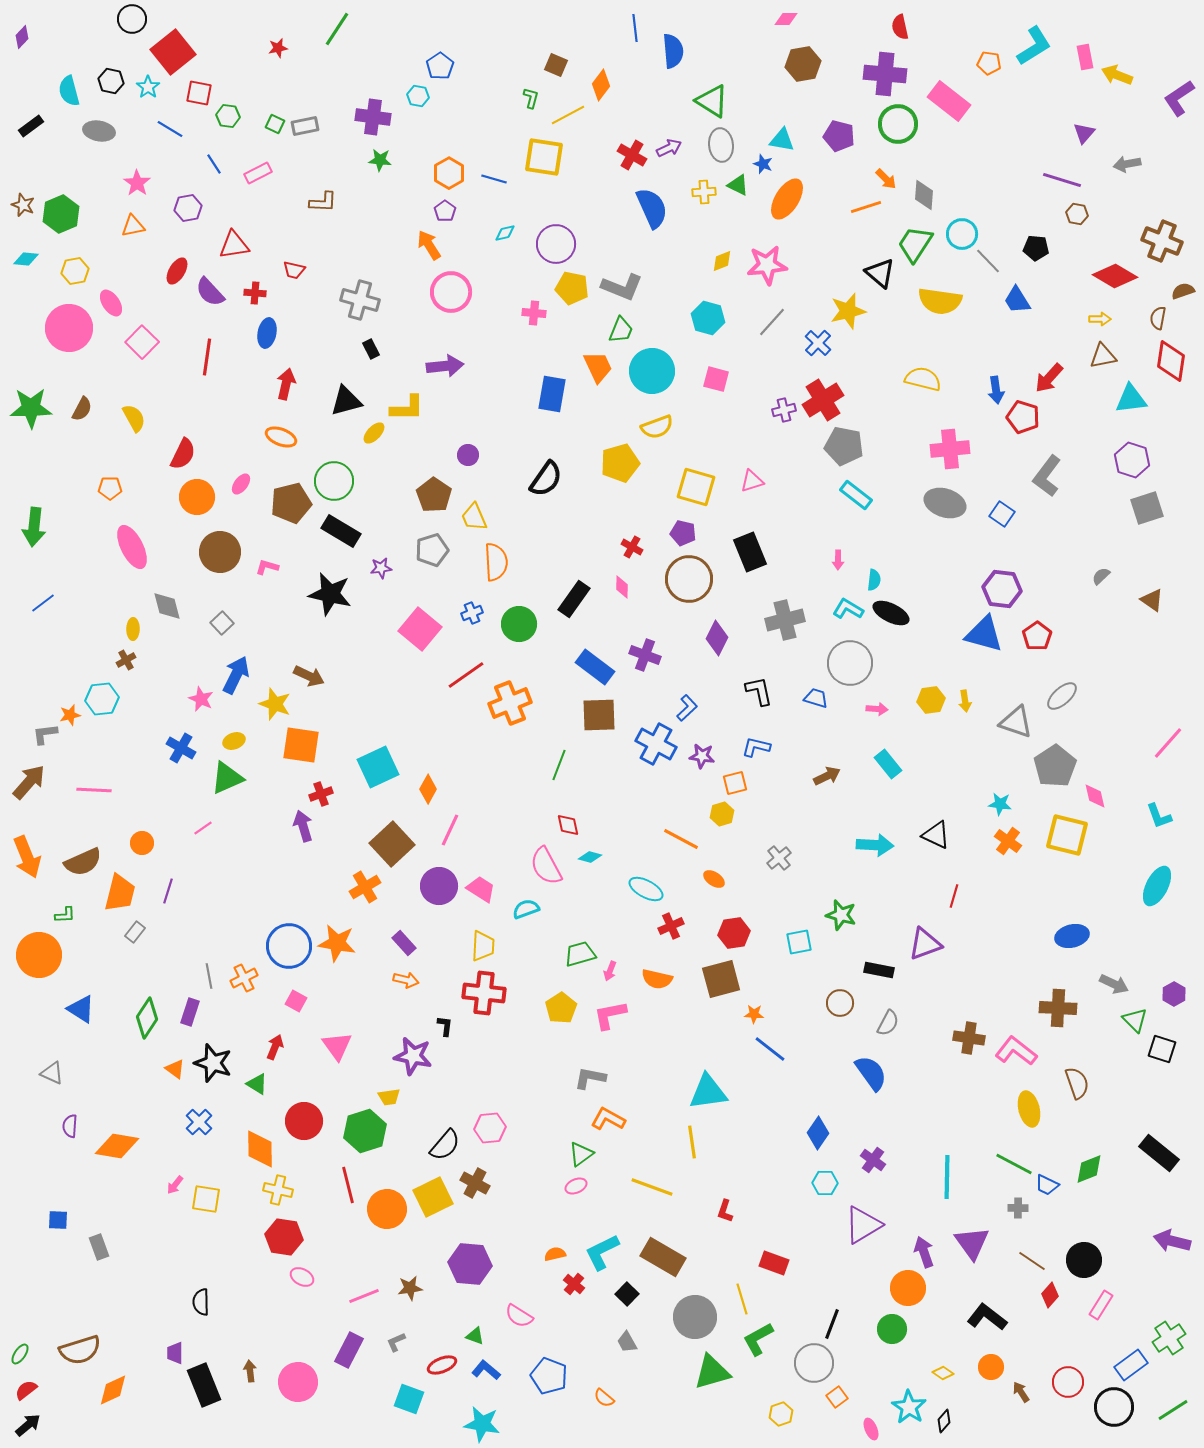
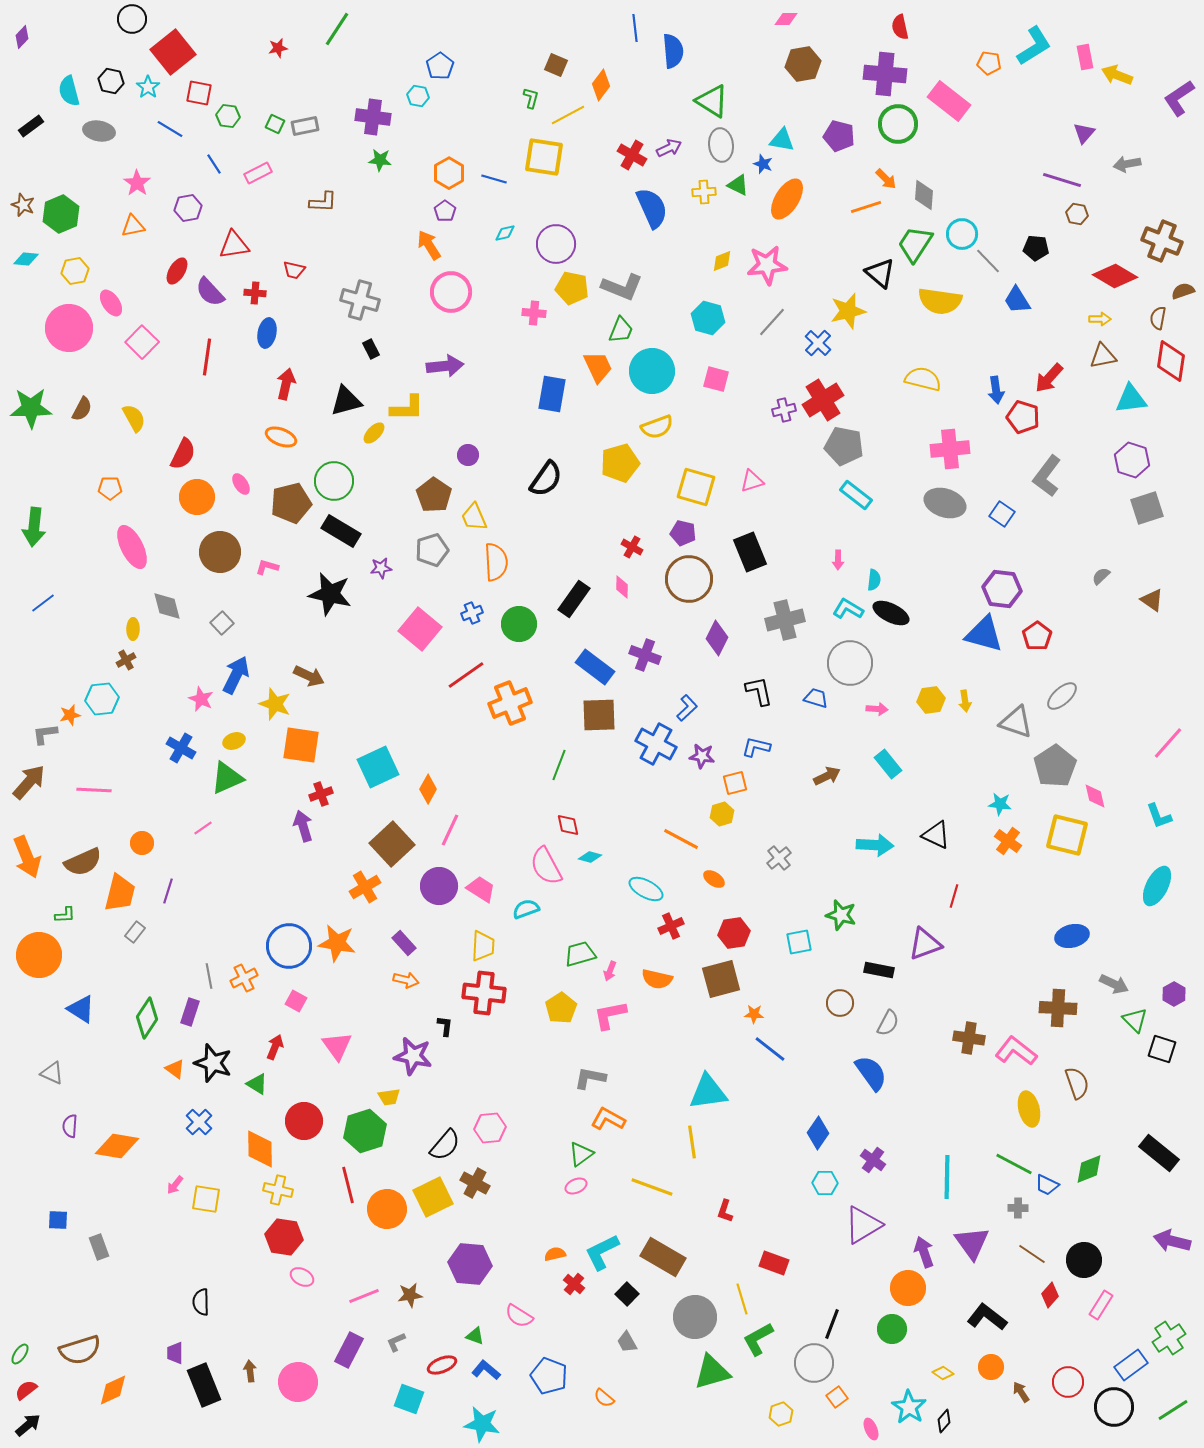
pink ellipse at (241, 484): rotated 70 degrees counterclockwise
brown line at (1032, 1261): moved 7 px up
brown star at (410, 1288): moved 7 px down
